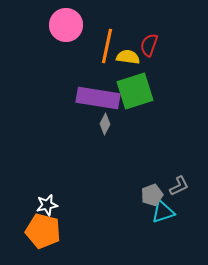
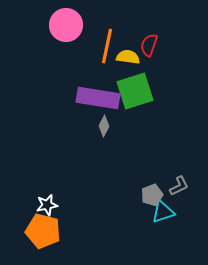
gray diamond: moved 1 px left, 2 px down
